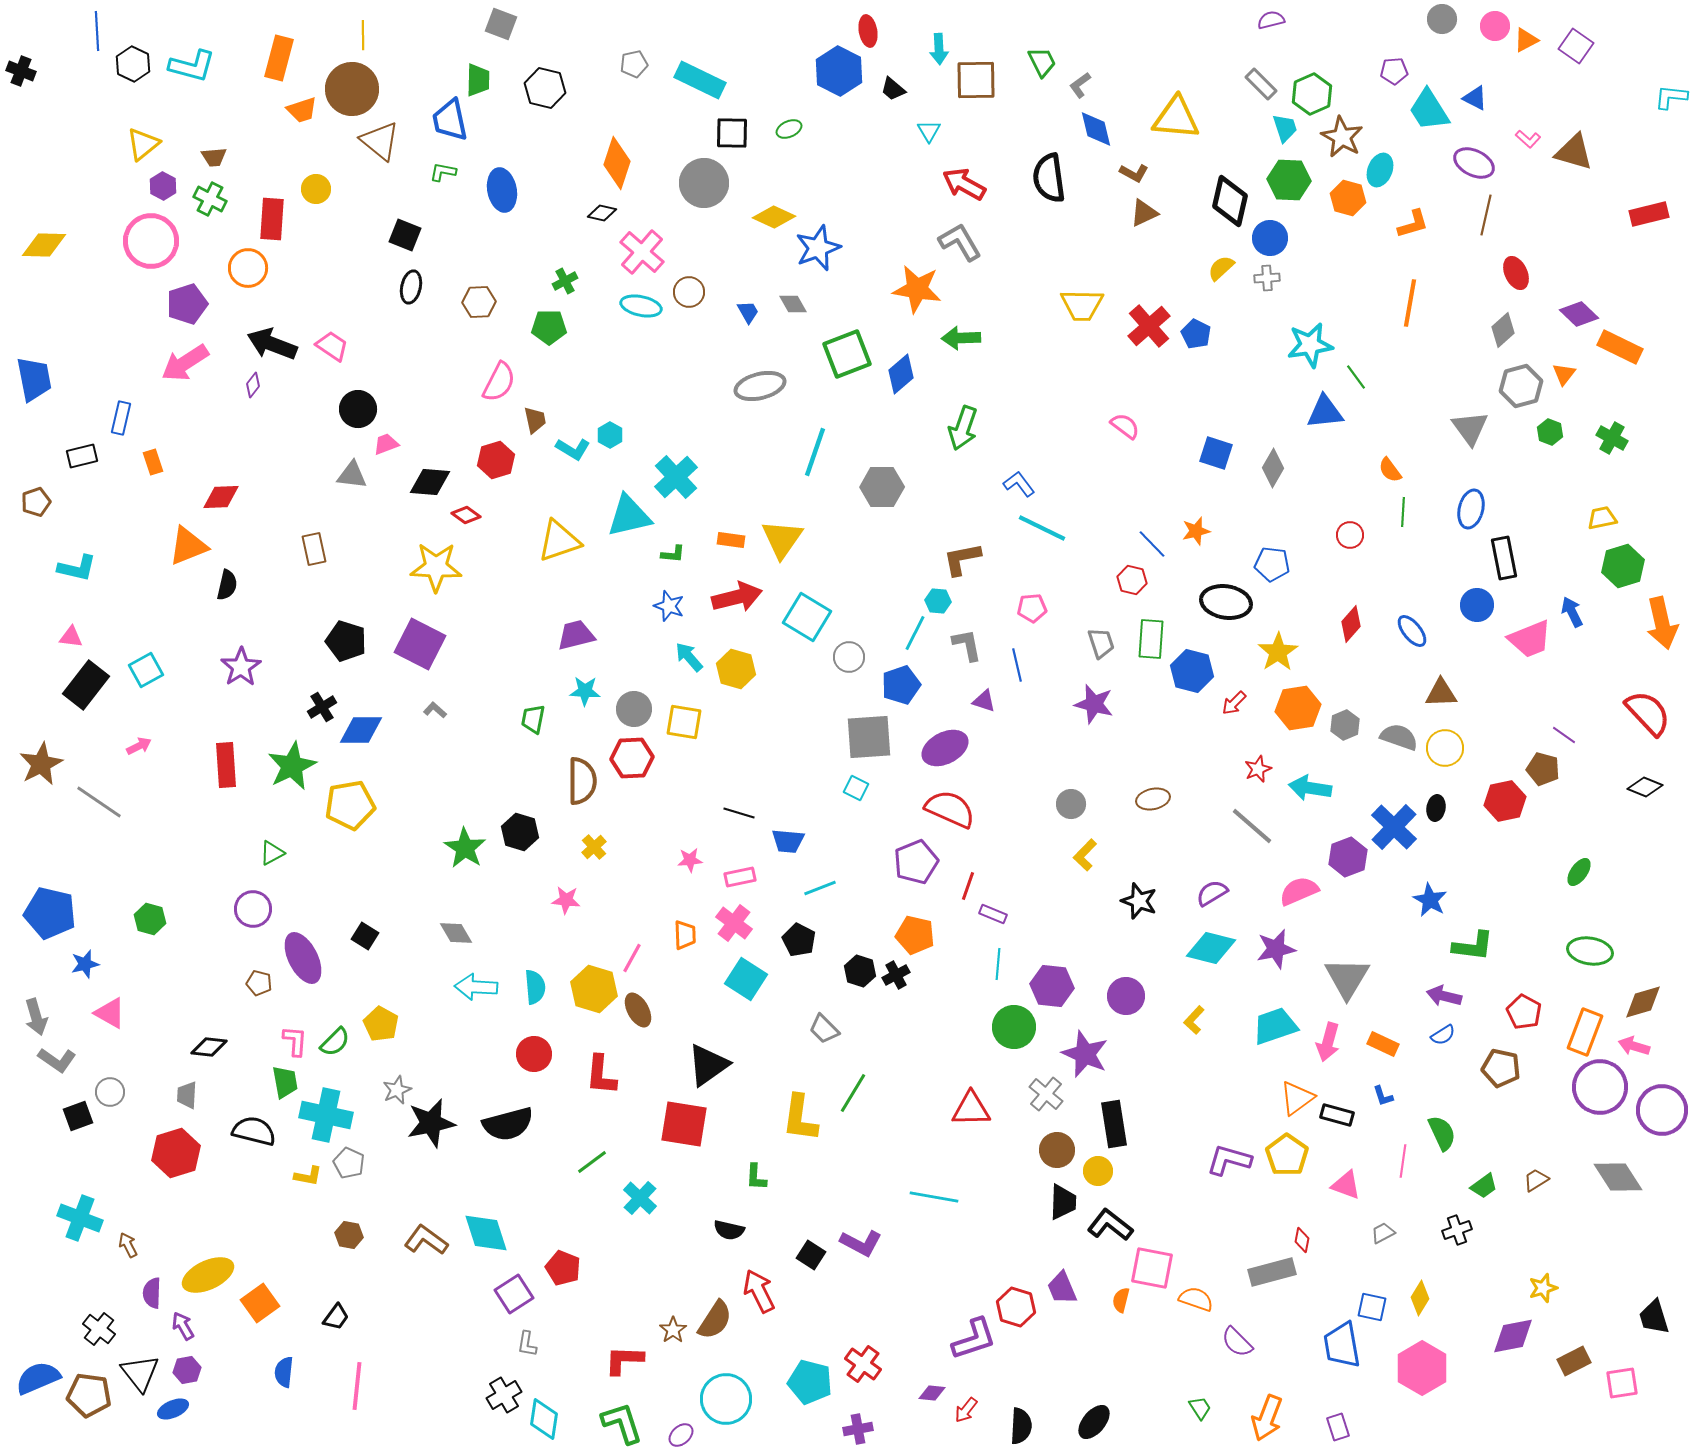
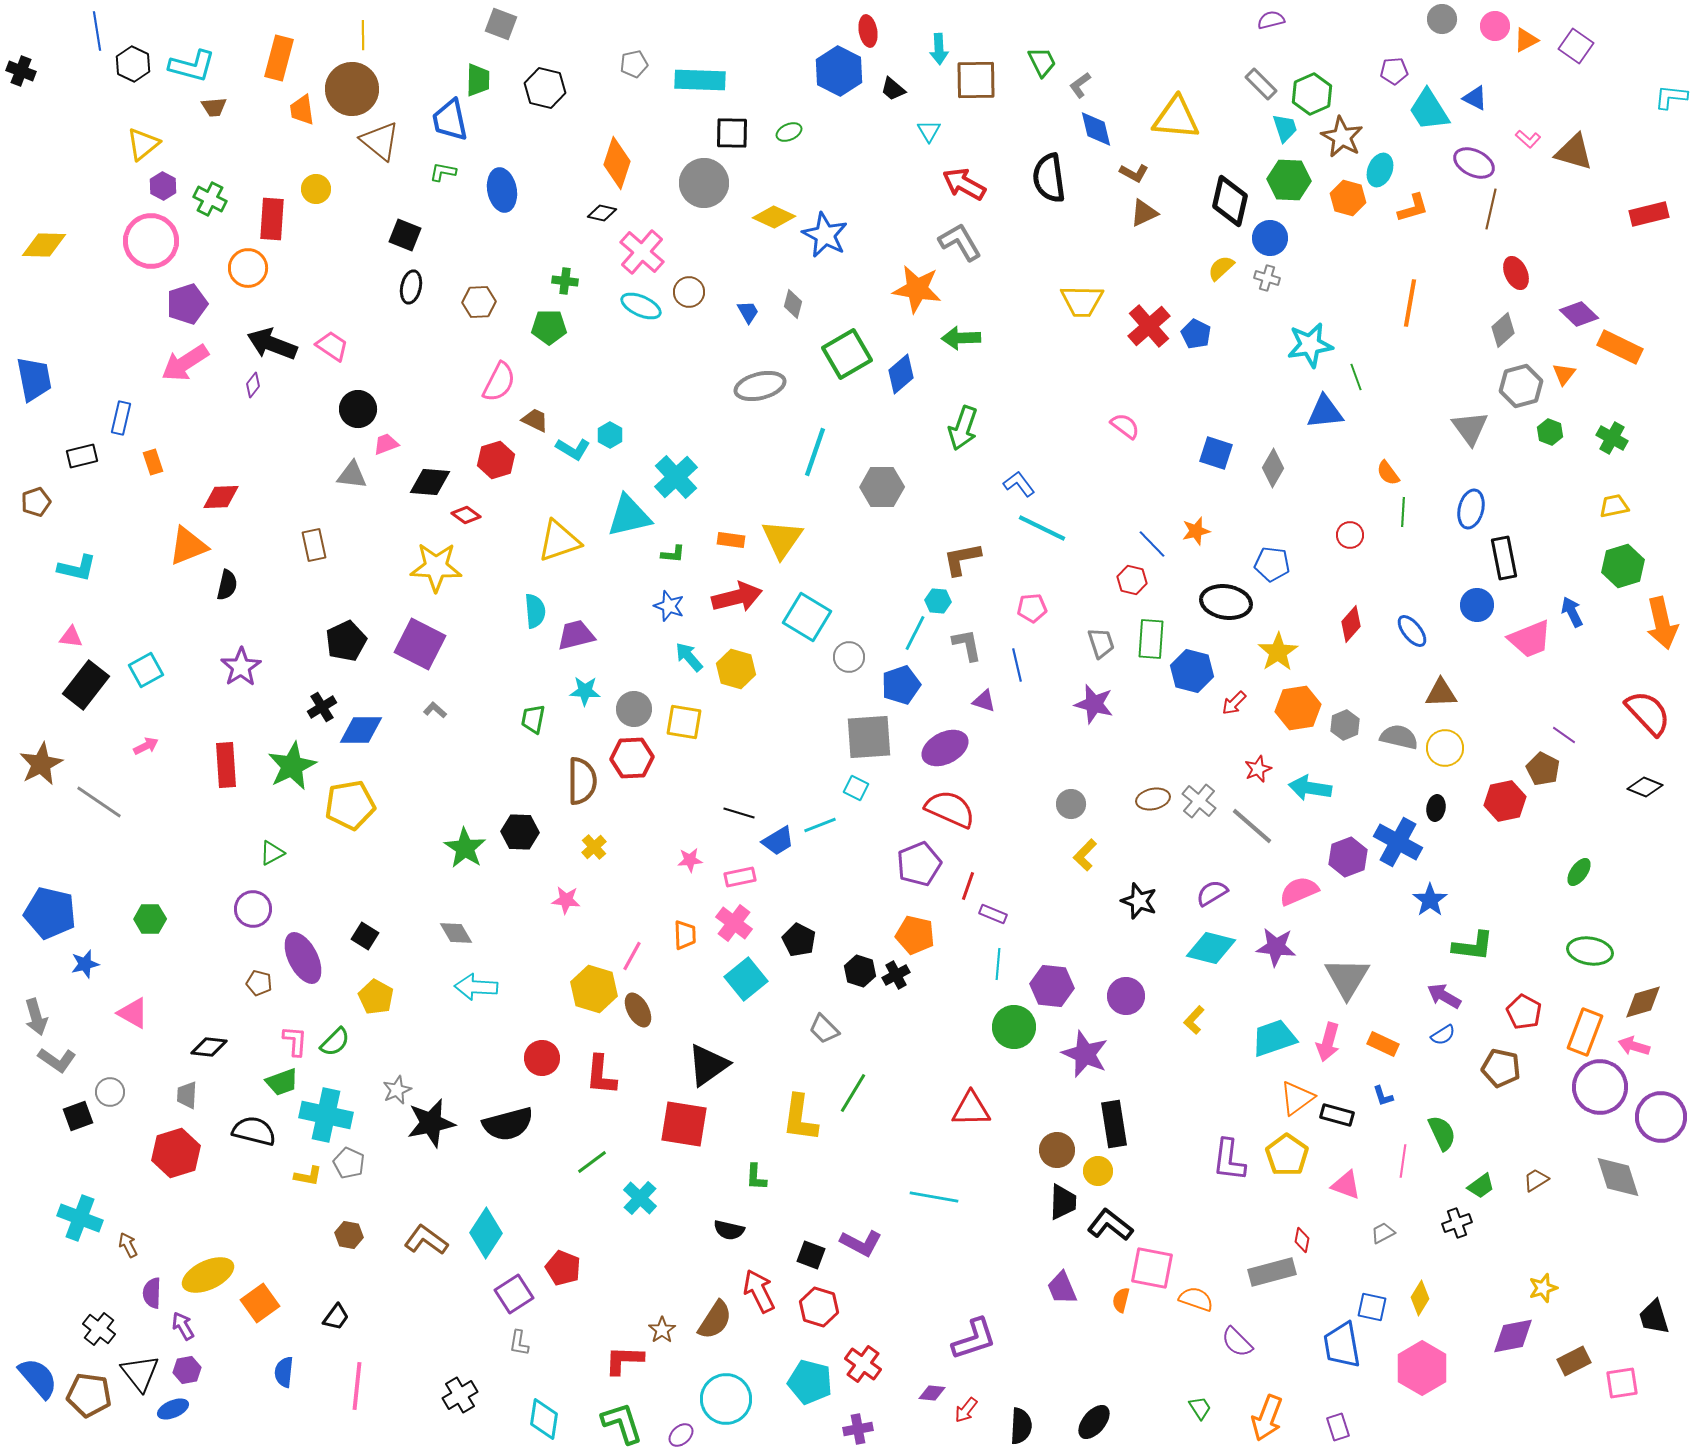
blue line at (97, 31): rotated 6 degrees counterclockwise
cyan rectangle at (700, 80): rotated 24 degrees counterclockwise
orange trapezoid at (302, 110): rotated 100 degrees clockwise
green ellipse at (789, 129): moved 3 px down
brown trapezoid at (214, 157): moved 50 px up
brown line at (1486, 215): moved 5 px right, 6 px up
orange L-shape at (1413, 224): moved 16 px up
blue star at (818, 248): moved 7 px right, 13 px up; rotated 24 degrees counterclockwise
gray cross at (1267, 278): rotated 20 degrees clockwise
green cross at (565, 281): rotated 35 degrees clockwise
gray diamond at (793, 304): rotated 44 degrees clockwise
yellow trapezoid at (1082, 305): moved 4 px up
cyan ellipse at (641, 306): rotated 12 degrees clockwise
green square at (847, 354): rotated 9 degrees counterclockwise
green line at (1356, 377): rotated 16 degrees clockwise
brown trapezoid at (535, 420): rotated 52 degrees counterclockwise
orange semicircle at (1390, 470): moved 2 px left, 3 px down
yellow trapezoid at (1602, 518): moved 12 px right, 12 px up
brown rectangle at (314, 549): moved 4 px up
black pentagon at (346, 641): rotated 30 degrees clockwise
gray semicircle at (1399, 737): rotated 6 degrees counterclockwise
pink arrow at (139, 746): moved 7 px right
brown pentagon at (1543, 769): rotated 12 degrees clockwise
blue cross at (1394, 827): moved 4 px right, 15 px down; rotated 15 degrees counterclockwise
black hexagon at (520, 832): rotated 15 degrees counterclockwise
blue trapezoid at (788, 841): moved 10 px left; rotated 36 degrees counterclockwise
purple pentagon at (916, 862): moved 3 px right, 2 px down
cyan line at (820, 888): moved 63 px up
blue star at (1430, 900): rotated 8 degrees clockwise
green hexagon at (150, 919): rotated 16 degrees counterclockwise
purple star at (1276, 949): moved 2 px up; rotated 18 degrees clockwise
pink line at (632, 958): moved 2 px up
cyan square at (746, 979): rotated 18 degrees clockwise
cyan semicircle at (535, 987): moved 376 px up
purple arrow at (1444, 996): rotated 16 degrees clockwise
pink triangle at (110, 1013): moved 23 px right
yellow pentagon at (381, 1024): moved 5 px left, 27 px up
cyan trapezoid at (1275, 1026): moved 1 px left, 12 px down
red circle at (534, 1054): moved 8 px right, 4 px down
green trapezoid at (285, 1082): moved 3 px left; rotated 80 degrees clockwise
gray cross at (1046, 1094): moved 153 px right, 293 px up
purple circle at (1662, 1110): moved 1 px left, 7 px down
purple L-shape at (1229, 1160): rotated 99 degrees counterclockwise
gray diamond at (1618, 1177): rotated 15 degrees clockwise
green trapezoid at (1484, 1186): moved 3 px left
black cross at (1457, 1230): moved 7 px up
cyan diamond at (486, 1233): rotated 51 degrees clockwise
black square at (811, 1255): rotated 12 degrees counterclockwise
red hexagon at (1016, 1307): moved 197 px left
brown star at (673, 1330): moved 11 px left
gray L-shape at (527, 1344): moved 8 px left, 1 px up
blue semicircle at (38, 1378): rotated 72 degrees clockwise
black cross at (504, 1395): moved 44 px left
